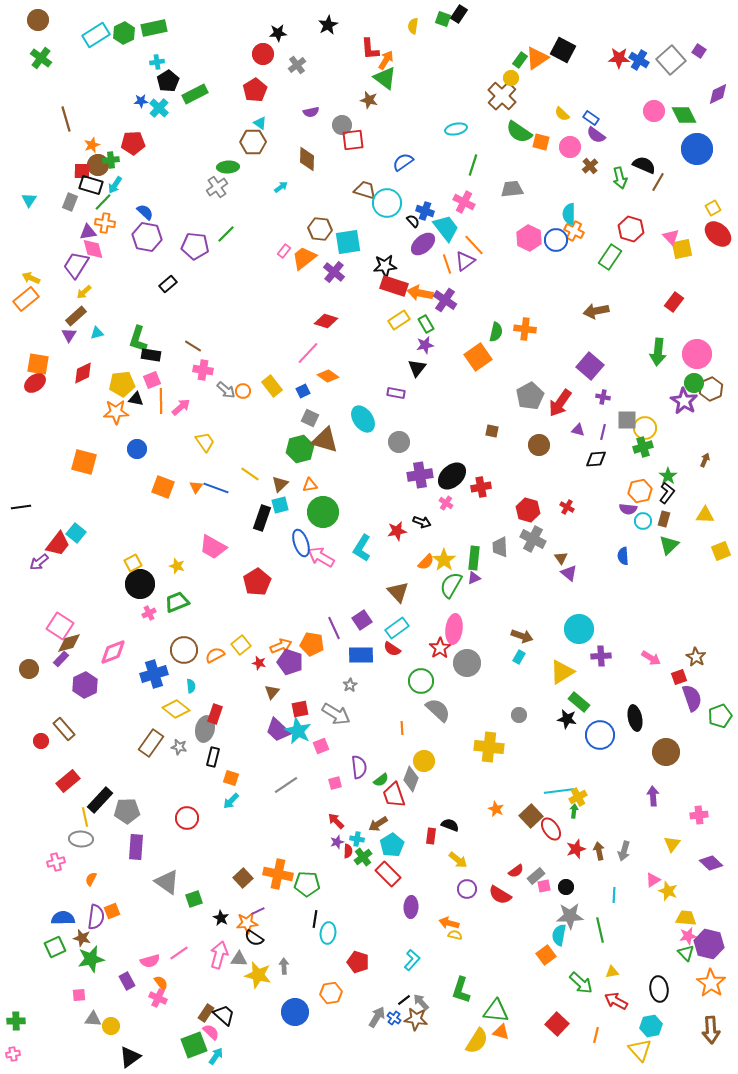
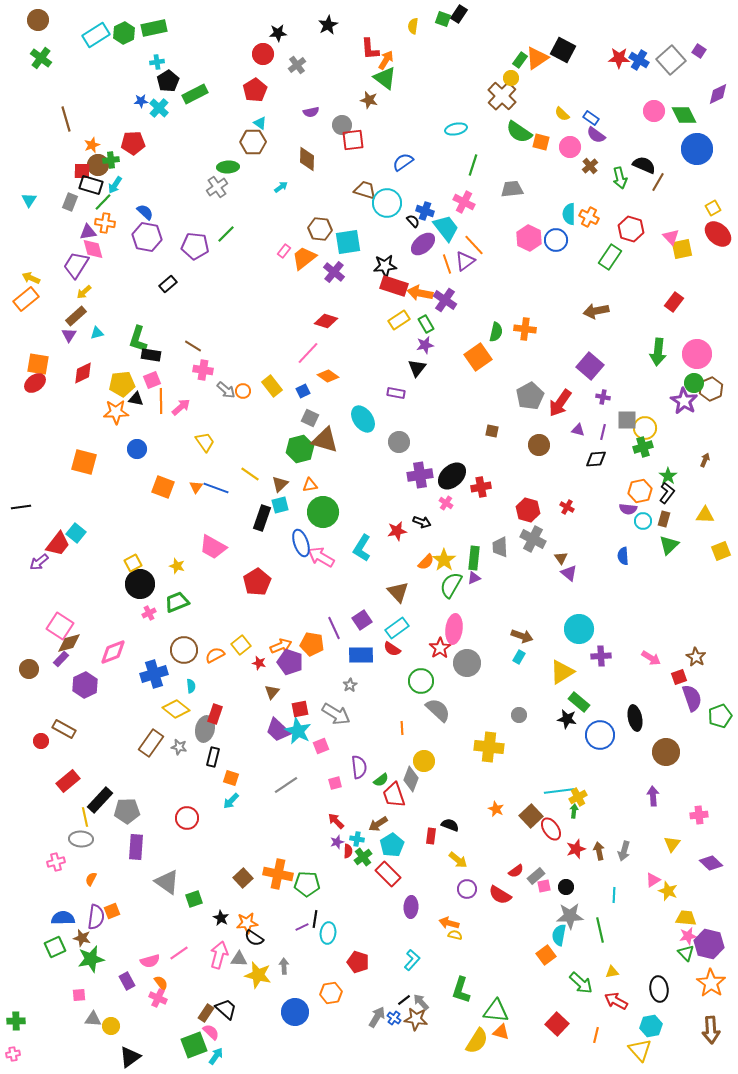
orange cross at (574, 231): moved 15 px right, 14 px up
brown rectangle at (64, 729): rotated 20 degrees counterclockwise
purple line at (258, 911): moved 44 px right, 16 px down
black trapezoid at (224, 1015): moved 2 px right, 6 px up
